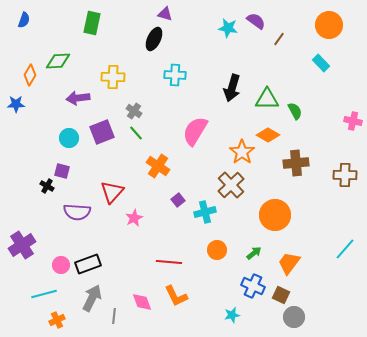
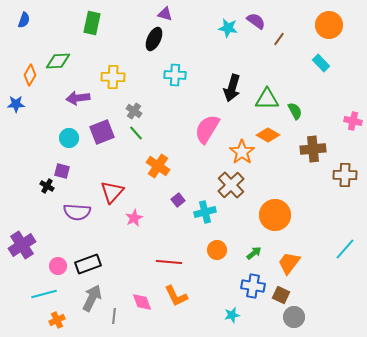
pink semicircle at (195, 131): moved 12 px right, 2 px up
brown cross at (296, 163): moved 17 px right, 14 px up
pink circle at (61, 265): moved 3 px left, 1 px down
blue cross at (253, 286): rotated 15 degrees counterclockwise
